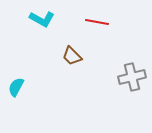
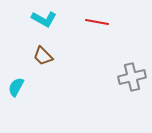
cyan L-shape: moved 2 px right
brown trapezoid: moved 29 px left
